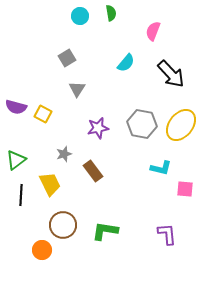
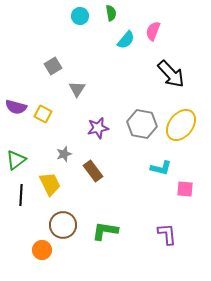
gray square: moved 14 px left, 8 px down
cyan semicircle: moved 23 px up
